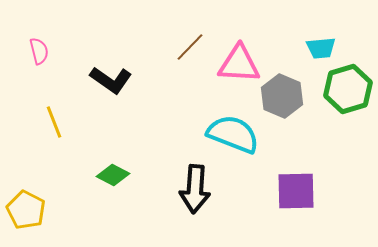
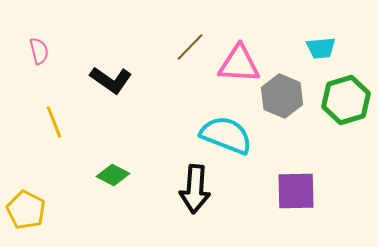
green hexagon: moved 2 px left, 11 px down
cyan semicircle: moved 7 px left, 1 px down
